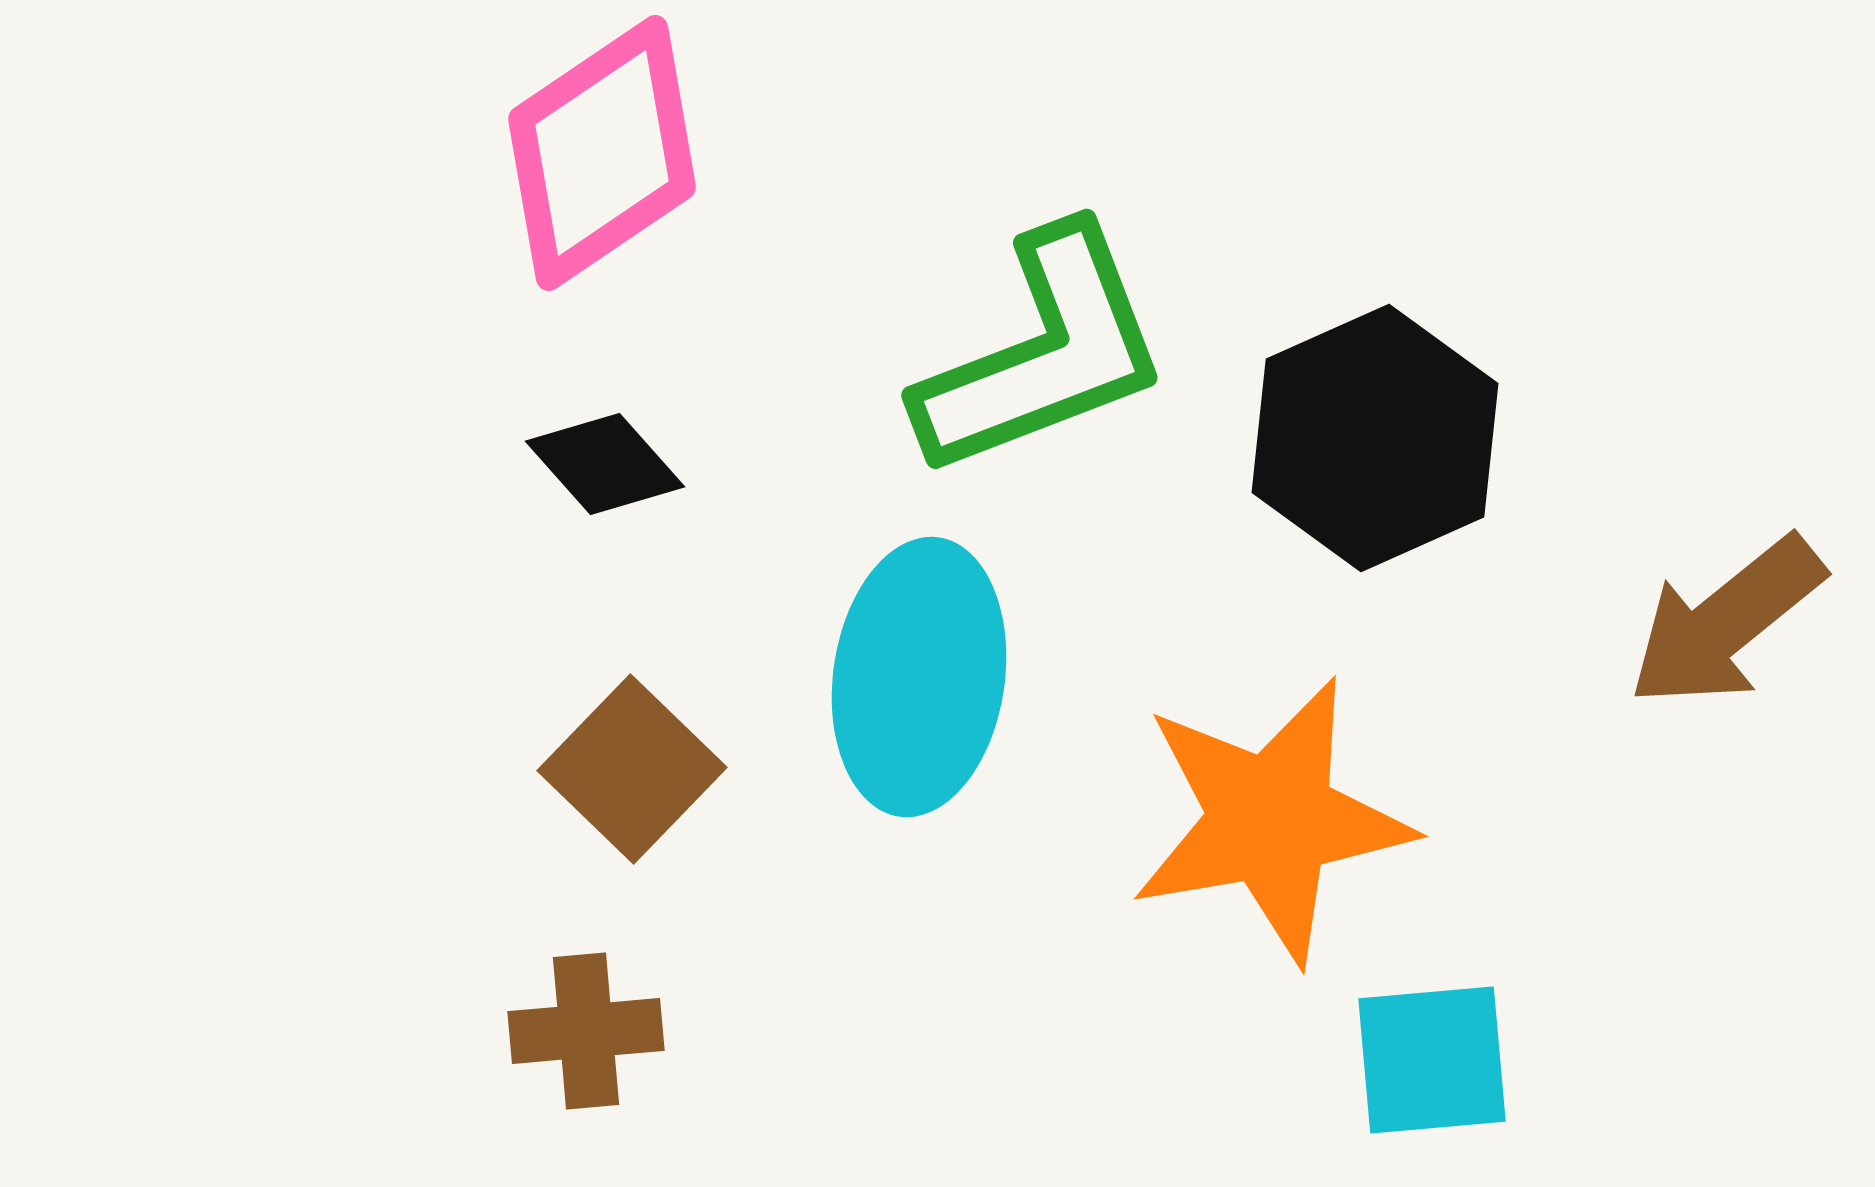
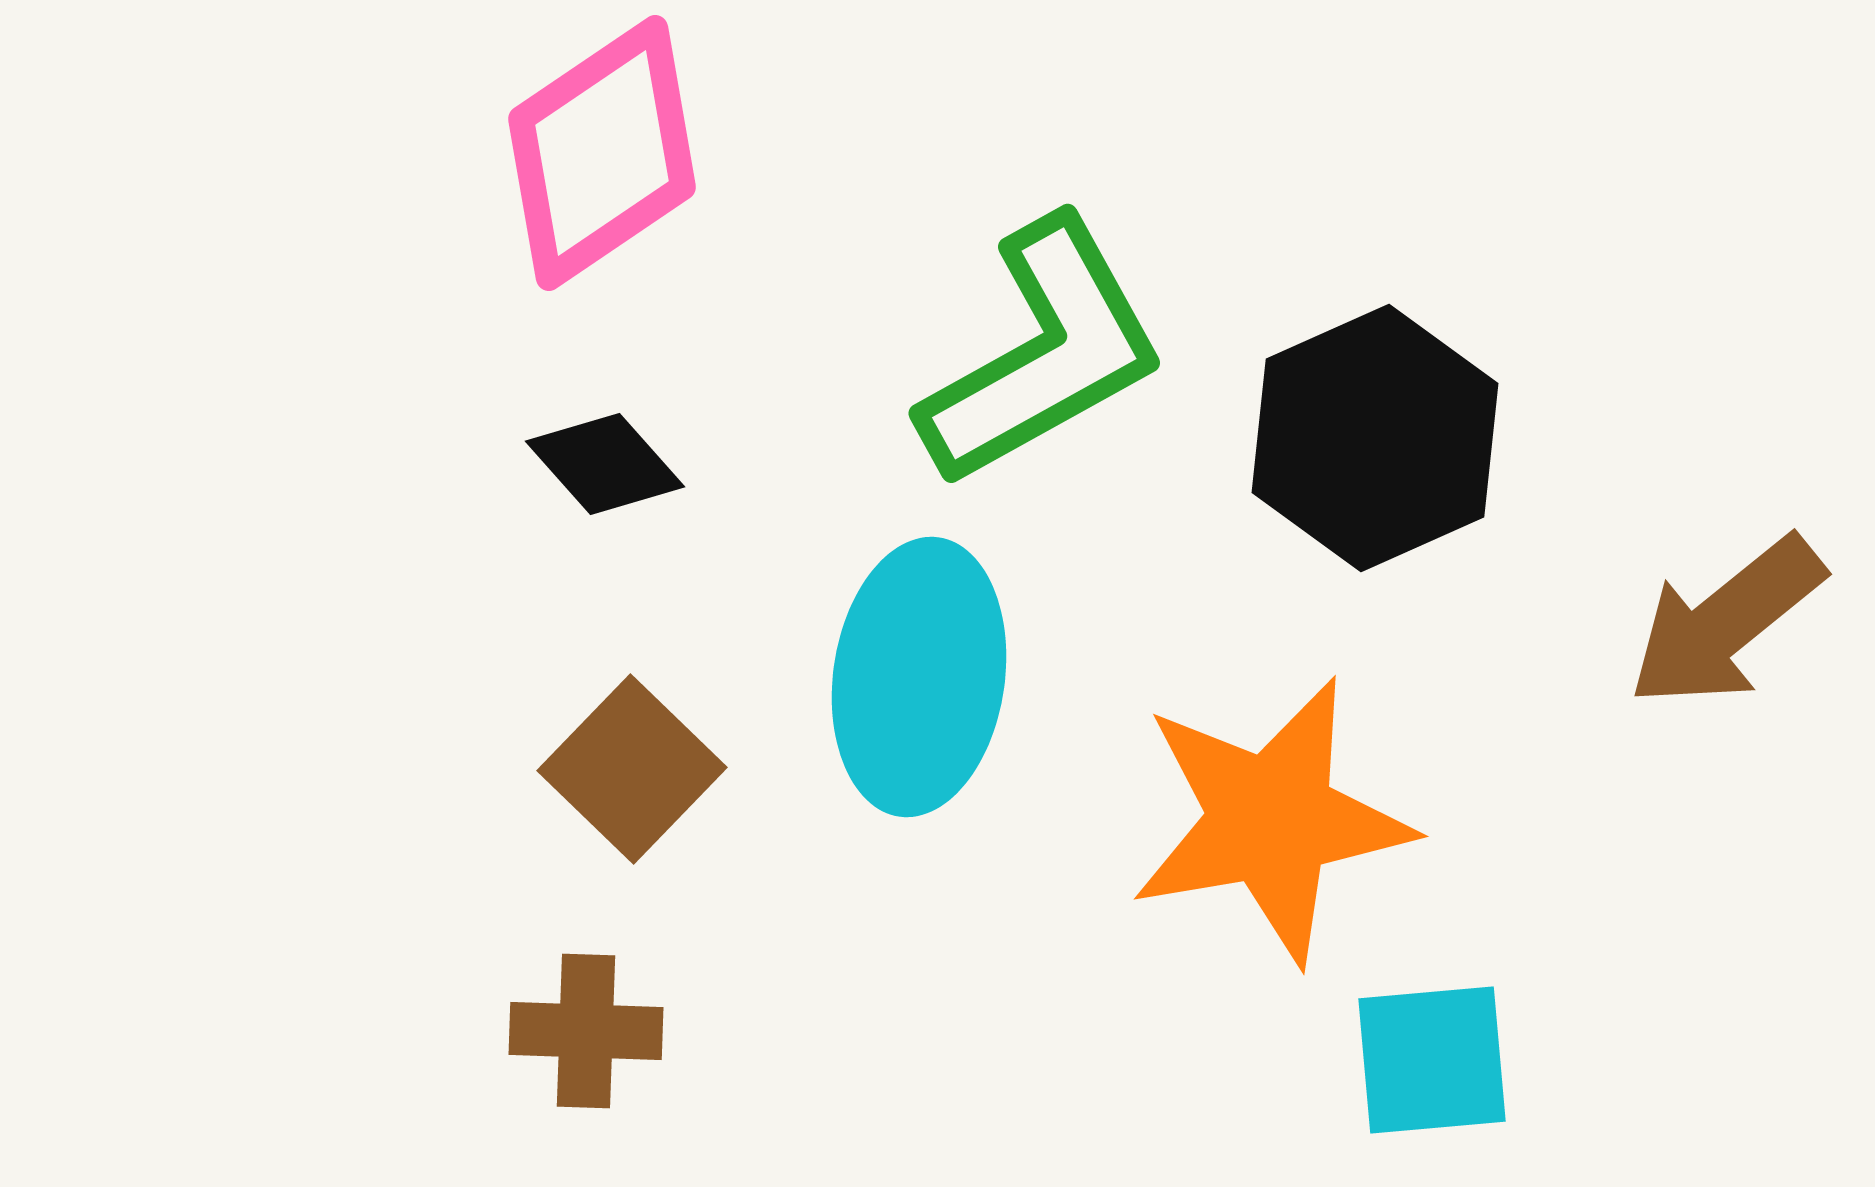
green L-shape: rotated 8 degrees counterclockwise
brown cross: rotated 7 degrees clockwise
